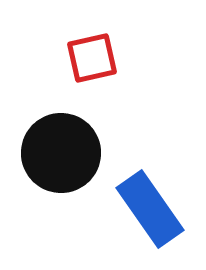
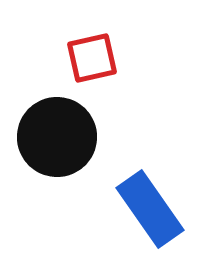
black circle: moved 4 px left, 16 px up
